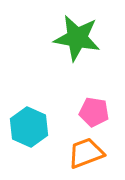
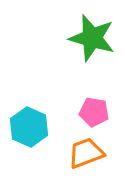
green star: moved 15 px right; rotated 6 degrees clockwise
